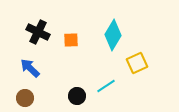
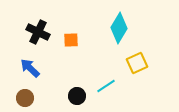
cyan diamond: moved 6 px right, 7 px up
